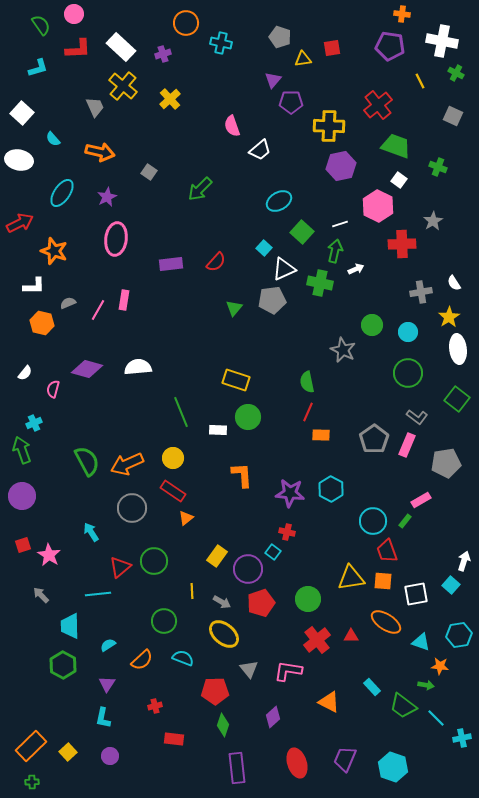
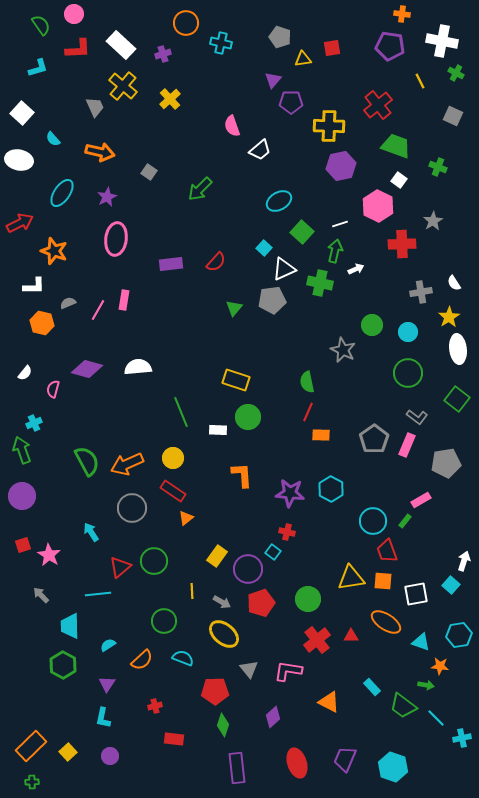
white rectangle at (121, 47): moved 2 px up
